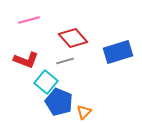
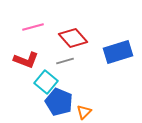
pink line: moved 4 px right, 7 px down
